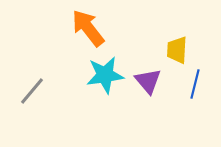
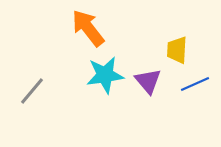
blue line: rotated 52 degrees clockwise
